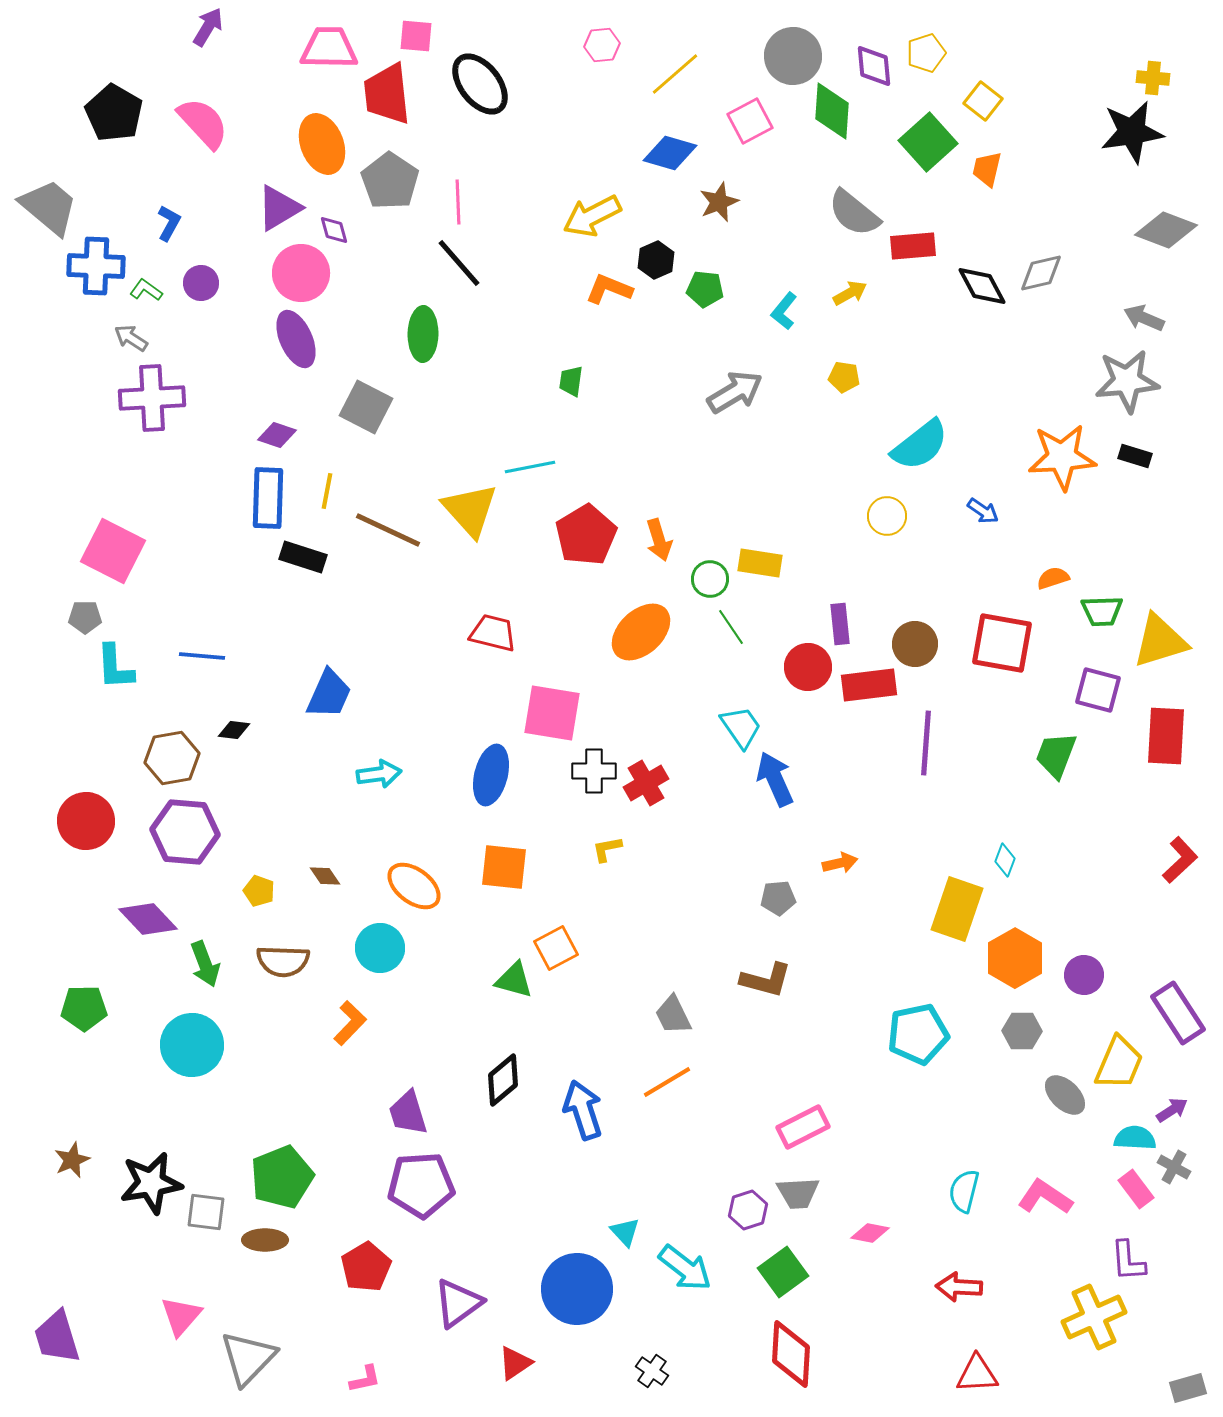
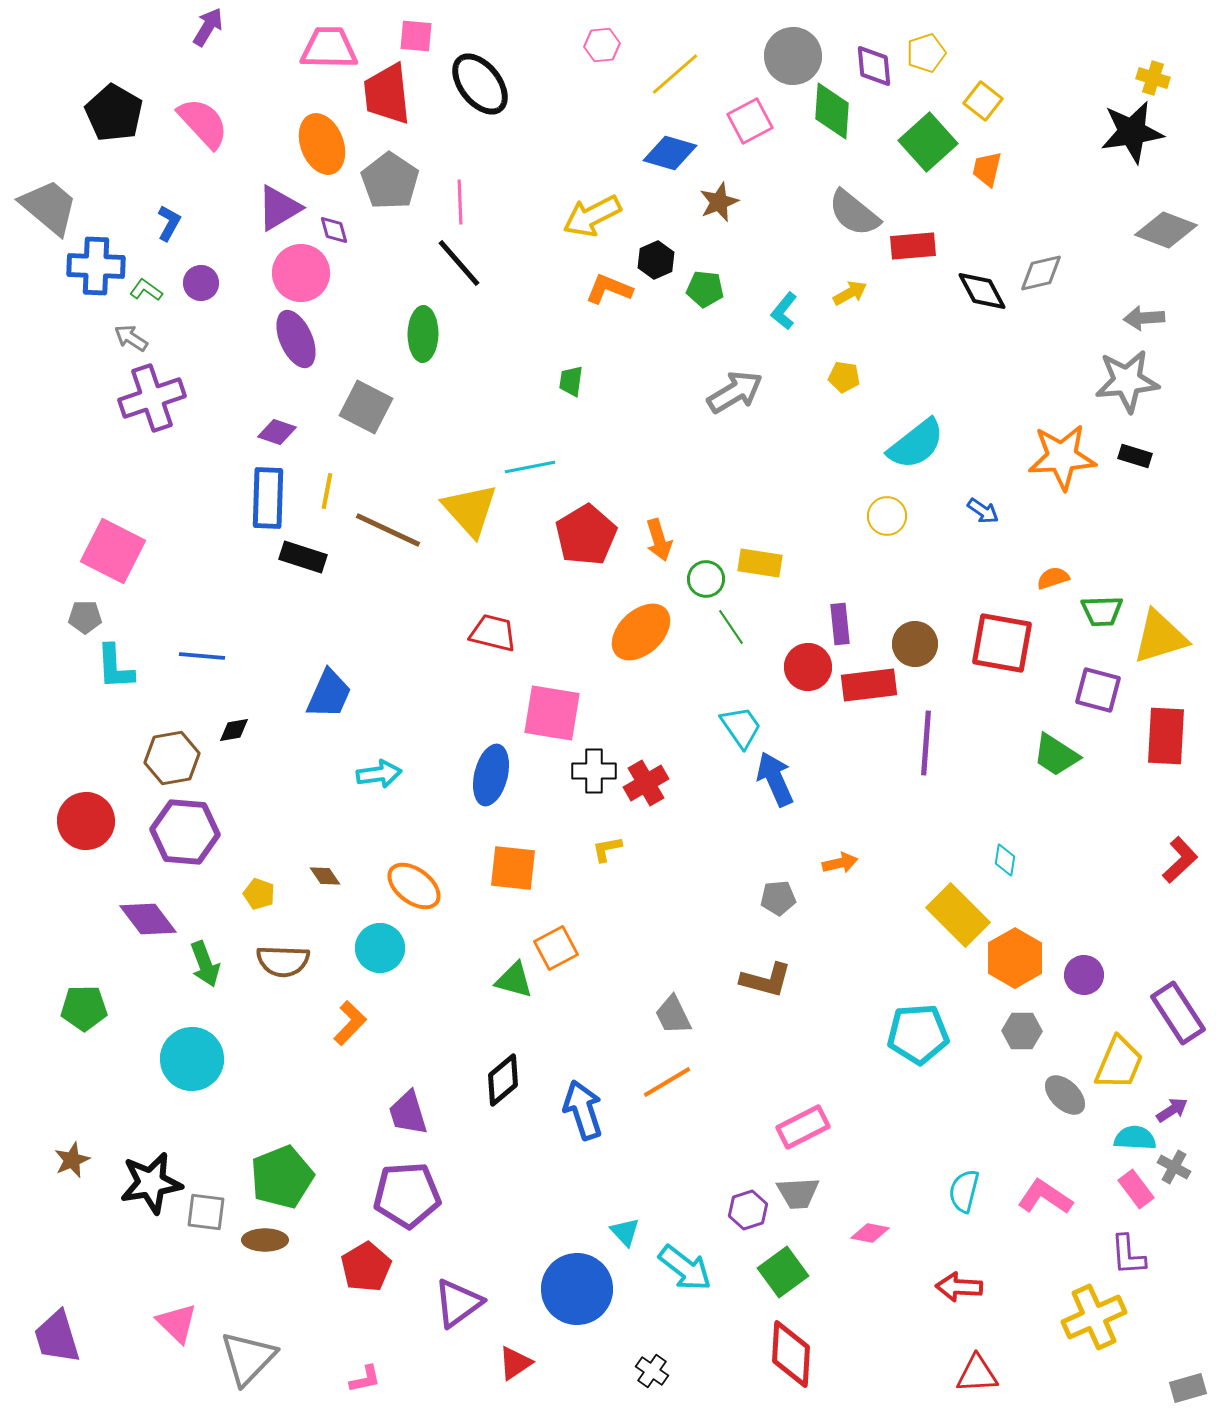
yellow cross at (1153, 78): rotated 12 degrees clockwise
pink line at (458, 202): moved 2 px right
black diamond at (982, 286): moved 5 px down
gray arrow at (1144, 318): rotated 27 degrees counterclockwise
purple cross at (152, 398): rotated 16 degrees counterclockwise
purple diamond at (277, 435): moved 3 px up
cyan semicircle at (920, 445): moved 4 px left, 1 px up
green circle at (710, 579): moved 4 px left
yellow triangle at (1160, 641): moved 4 px up
black diamond at (234, 730): rotated 16 degrees counterclockwise
green trapezoid at (1056, 755): rotated 78 degrees counterclockwise
cyan diamond at (1005, 860): rotated 12 degrees counterclockwise
orange square at (504, 867): moved 9 px right, 1 px down
yellow pentagon at (259, 891): moved 3 px down
yellow rectangle at (957, 909): moved 1 px right, 6 px down; rotated 64 degrees counterclockwise
purple diamond at (148, 919): rotated 6 degrees clockwise
cyan pentagon at (918, 1034): rotated 8 degrees clockwise
cyan circle at (192, 1045): moved 14 px down
purple pentagon at (421, 1185): moved 14 px left, 10 px down
purple L-shape at (1128, 1261): moved 6 px up
pink triangle at (181, 1316): moved 4 px left, 7 px down; rotated 27 degrees counterclockwise
